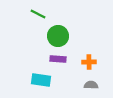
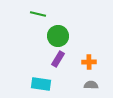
green line: rotated 14 degrees counterclockwise
purple rectangle: rotated 63 degrees counterclockwise
cyan rectangle: moved 4 px down
